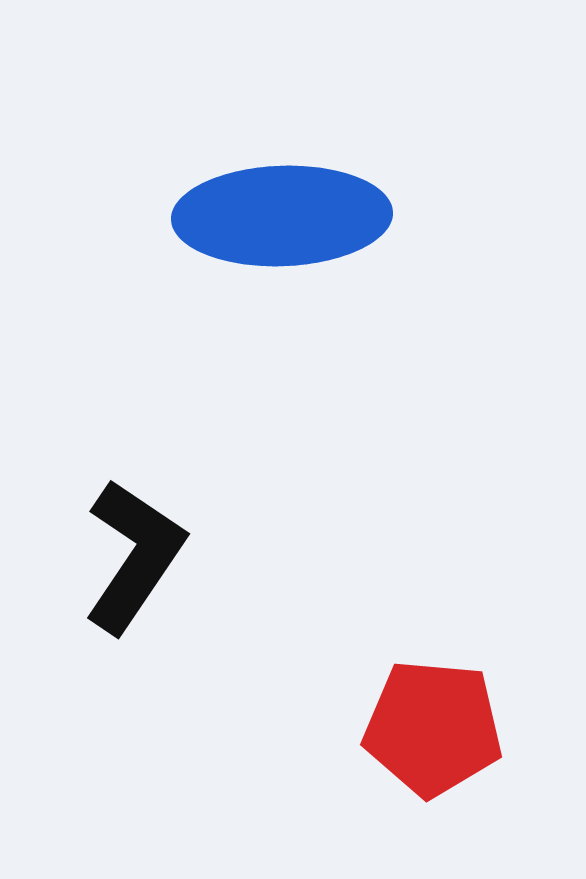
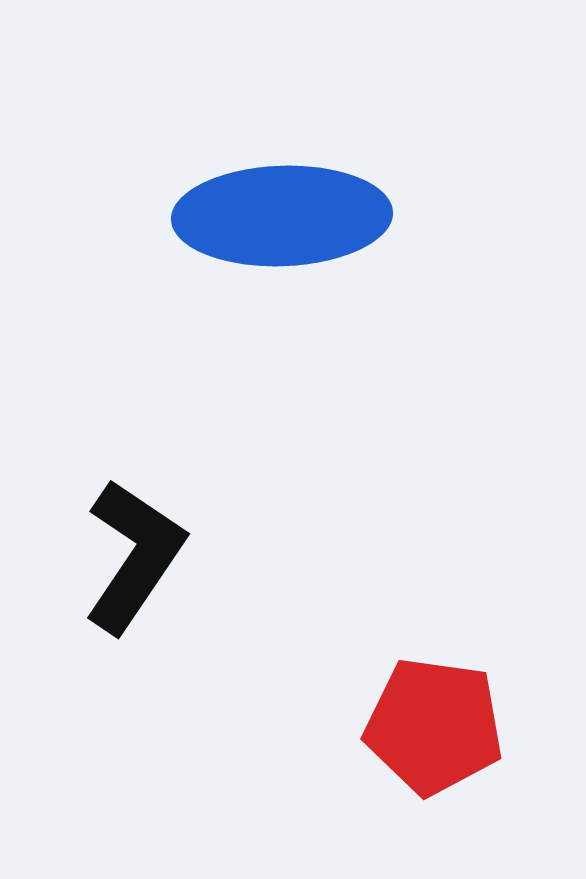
red pentagon: moved 1 px right, 2 px up; rotated 3 degrees clockwise
